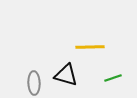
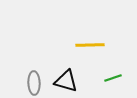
yellow line: moved 2 px up
black triangle: moved 6 px down
